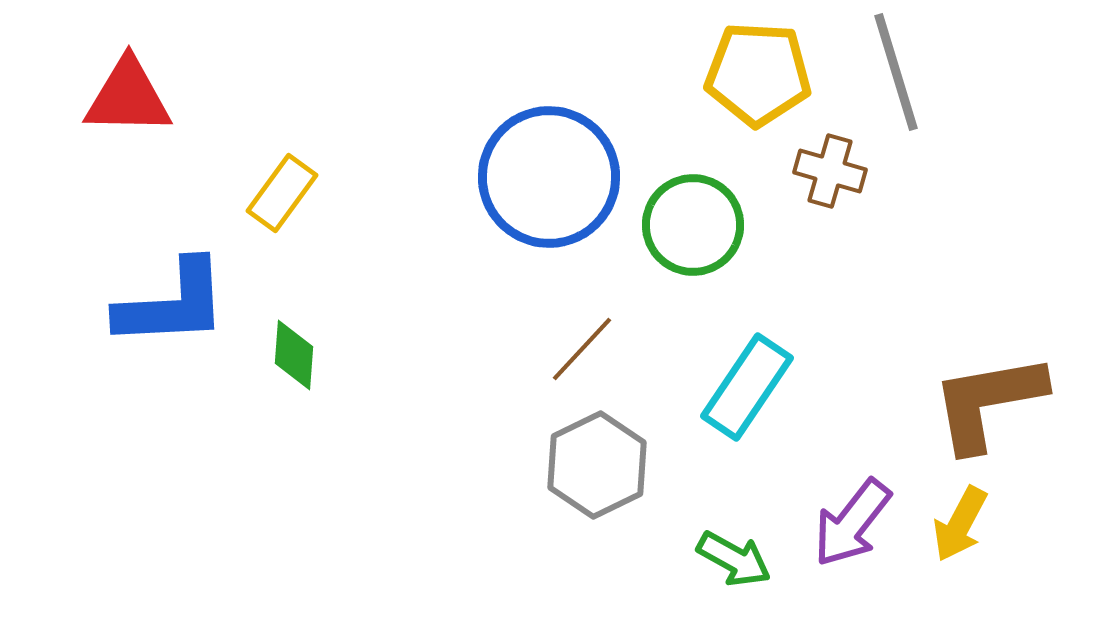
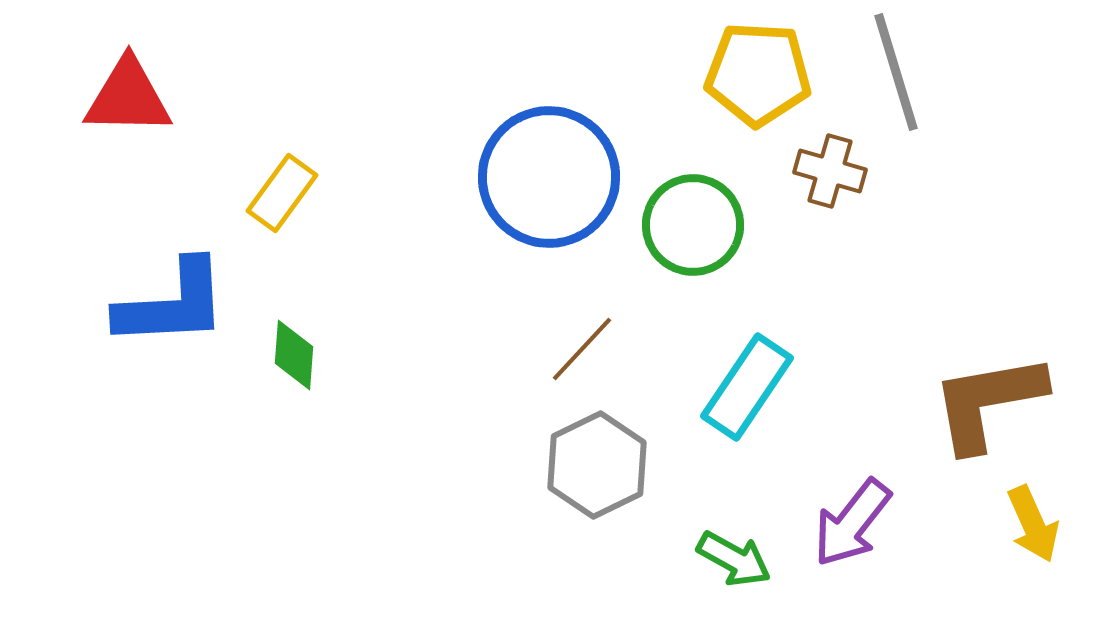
yellow arrow: moved 73 px right; rotated 52 degrees counterclockwise
